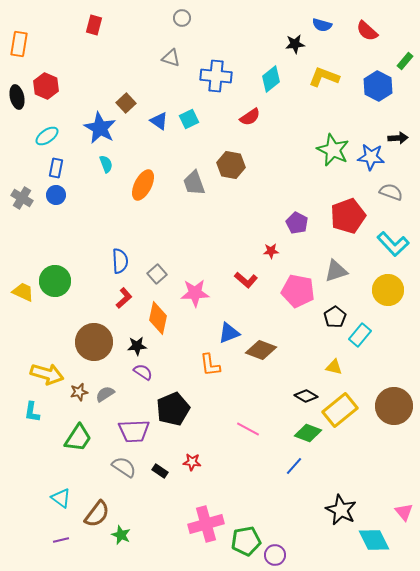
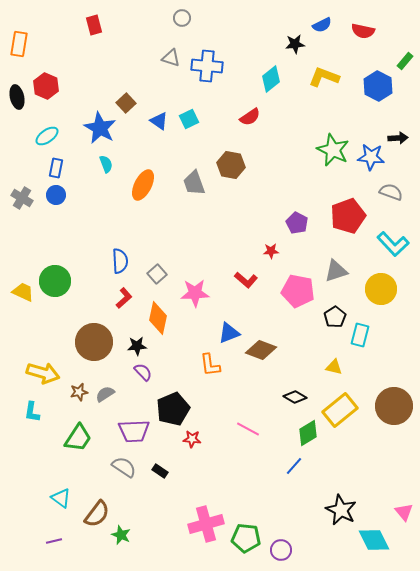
red rectangle at (94, 25): rotated 30 degrees counterclockwise
blue semicircle at (322, 25): rotated 42 degrees counterclockwise
red semicircle at (367, 31): moved 4 px left; rotated 30 degrees counterclockwise
blue cross at (216, 76): moved 9 px left, 10 px up
yellow circle at (388, 290): moved 7 px left, 1 px up
cyan rectangle at (360, 335): rotated 25 degrees counterclockwise
purple semicircle at (143, 372): rotated 12 degrees clockwise
yellow arrow at (47, 374): moved 4 px left, 1 px up
black diamond at (306, 396): moved 11 px left, 1 px down
green diamond at (308, 433): rotated 52 degrees counterclockwise
red star at (192, 462): moved 23 px up
purple line at (61, 540): moved 7 px left, 1 px down
green pentagon at (246, 541): moved 3 px up; rotated 16 degrees clockwise
purple circle at (275, 555): moved 6 px right, 5 px up
